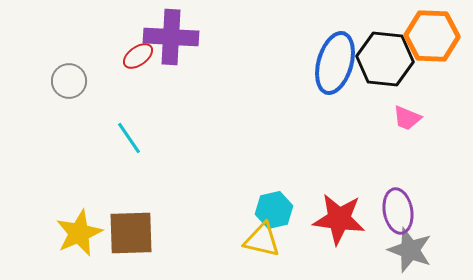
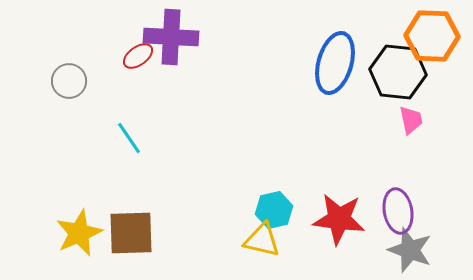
black hexagon: moved 13 px right, 13 px down
pink trapezoid: moved 4 px right, 2 px down; rotated 124 degrees counterclockwise
